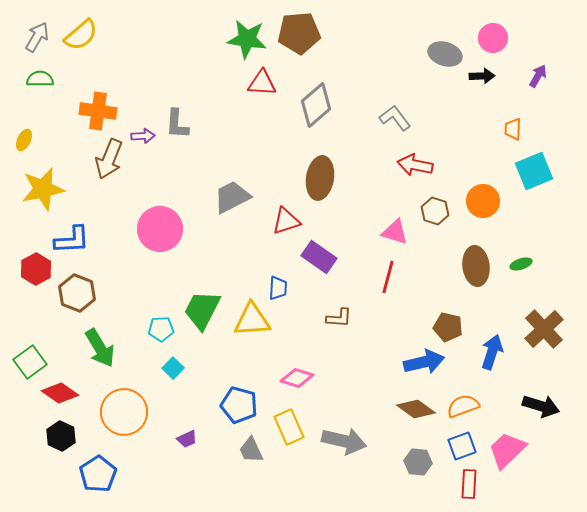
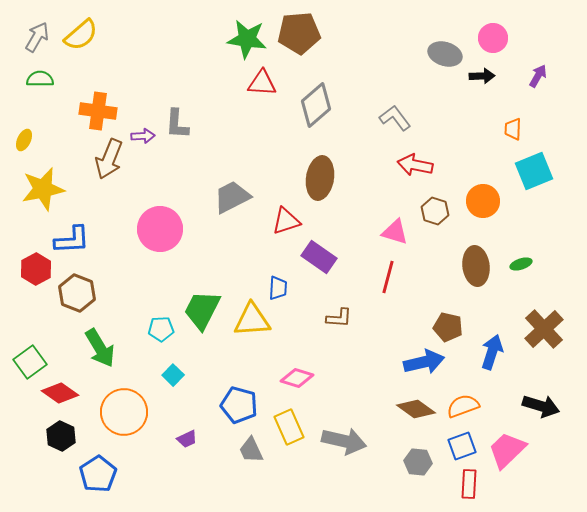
cyan square at (173, 368): moved 7 px down
